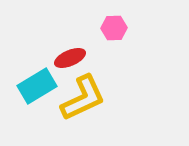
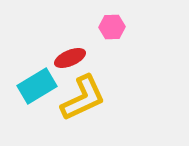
pink hexagon: moved 2 px left, 1 px up
